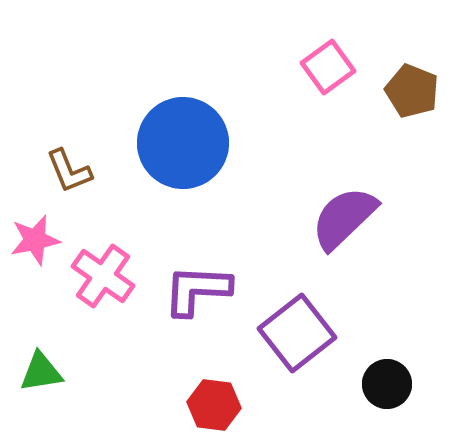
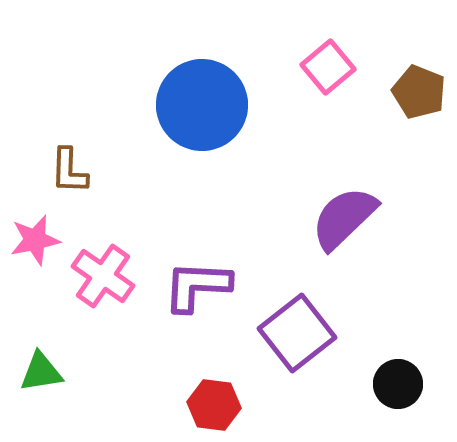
pink square: rotated 4 degrees counterclockwise
brown pentagon: moved 7 px right, 1 px down
blue circle: moved 19 px right, 38 px up
brown L-shape: rotated 24 degrees clockwise
purple L-shape: moved 4 px up
black circle: moved 11 px right
